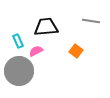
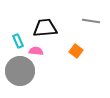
black trapezoid: moved 1 px left, 1 px down
pink semicircle: rotated 32 degrees clockwise
gray circle: moved 1 px right
